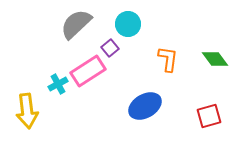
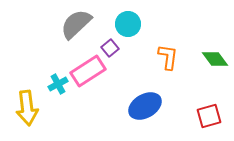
orange L-shape: moved 2 px up
yellow arrow: moved 3 px up
